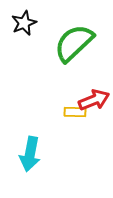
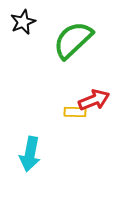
black star: moved 1 px left, 1 px up
green semicircle: moved 1 px left, 3 px up
